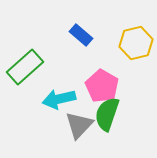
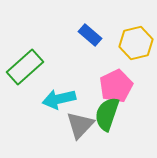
blue rectangle: moved 9 px right
pink pentagon: moved 14 px right; rotated 16 degrees clockwise
gray triangle: moved 1 px right
